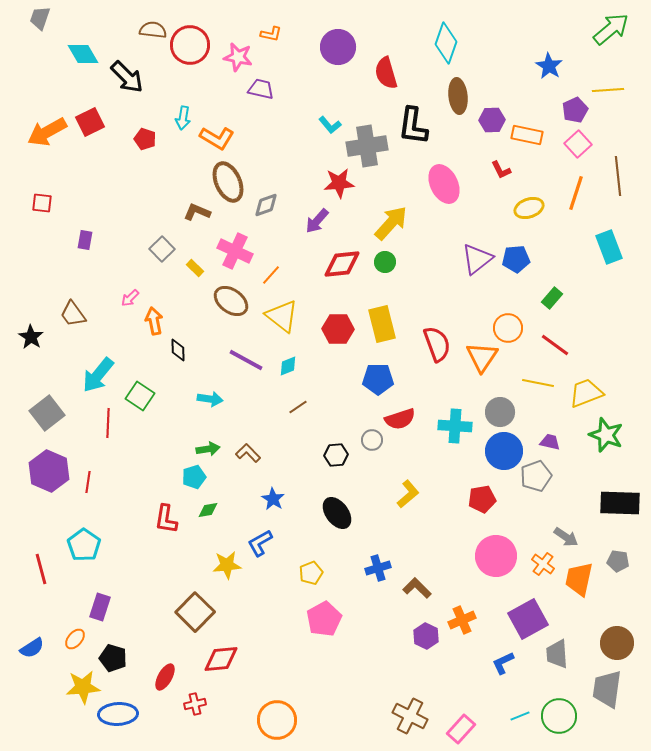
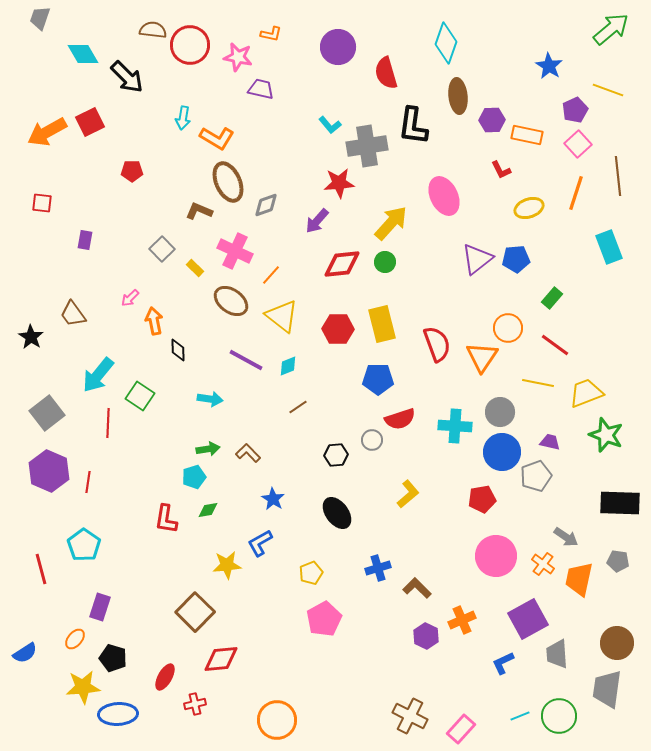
yellow line at (608, 90): rotated 24 degrees clockwise
red pentagon at (145, 139): moved 13 px left, 32 px down; rotated 20 degrees counterclockwise
pink ellipse at (444, 184): moved 12 px down
brown L-shape at (197, 212): moved 2 px right, 1 px up
blue circle at (504, 451): moved 2 px left, 1 px down
blue semicircle at (32, 648): moved 7 px left, 5 px down
